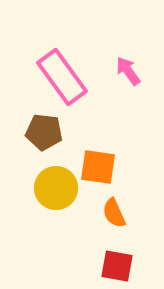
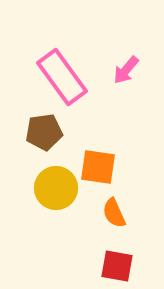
pink arrow: moved 2 px left, 1 px up; rotated 104 degrees counterclockwise
brown pentagon: rotated 15 degrees counterclockwise
